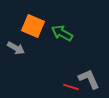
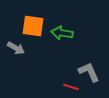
orange square: rotated 15 degrees counterclockwise
green arrow: rotated 20 degrees counterclockwise
gray L-shape: moved 7 px up
